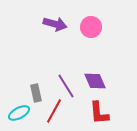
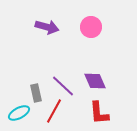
purple arrow: moved 8 px left, 3 px down
purple line: moved 3 px left; rotated 15 degrees counterclockwise
